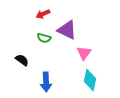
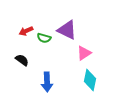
red arrow: moved 17 px left, 17 px down
pink triangle: rotated 21 degrees clockwise
blue arrow: moved 1 px right
